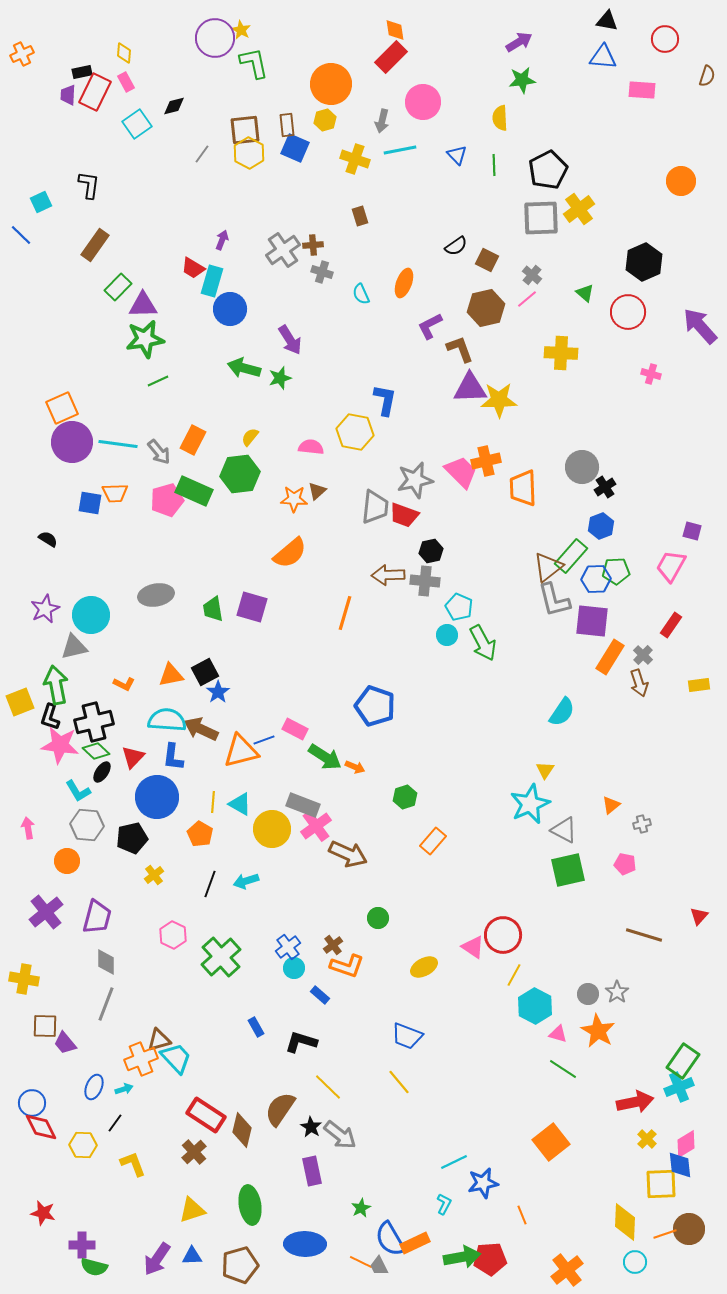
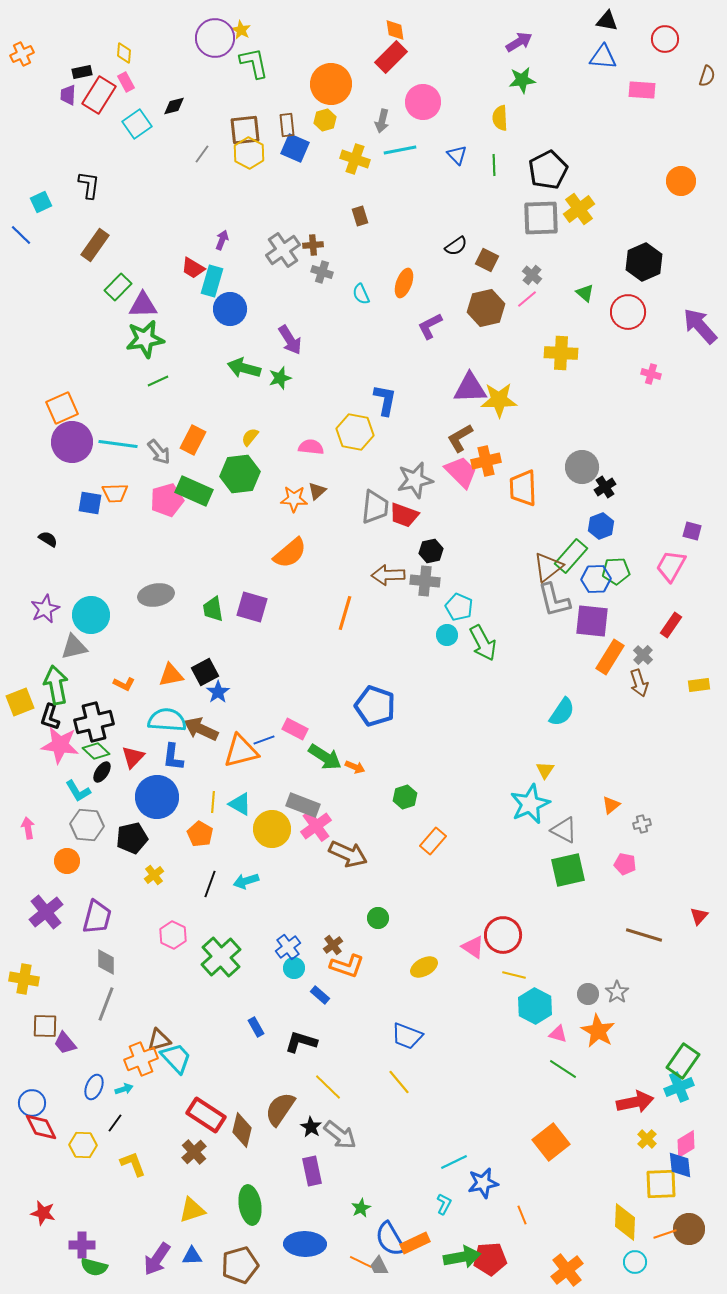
red rectangle at (95, 92): moved 4 px right, 3 px down; rotated 6 degrees clockwise
brown L-shape at (460, 349): moved 89 px down; rotated 100 degrees counterclockwise
yellow line at (514, 975): rotated 75 degrees clockwise
